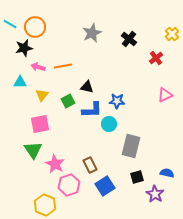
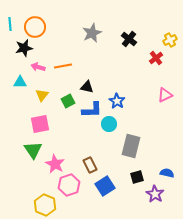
cyan line: rotated 56 degrees clockwise
yellow cross: moved 2 px left, 6 px down; rotated 16 degrees clockwise
blue star: rotated 28 degrees clockwise
